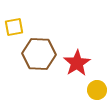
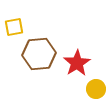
brown hexagon: rotated 8 degrees counterclockwise
yellow circle: moved 1 px left, 1 px up
